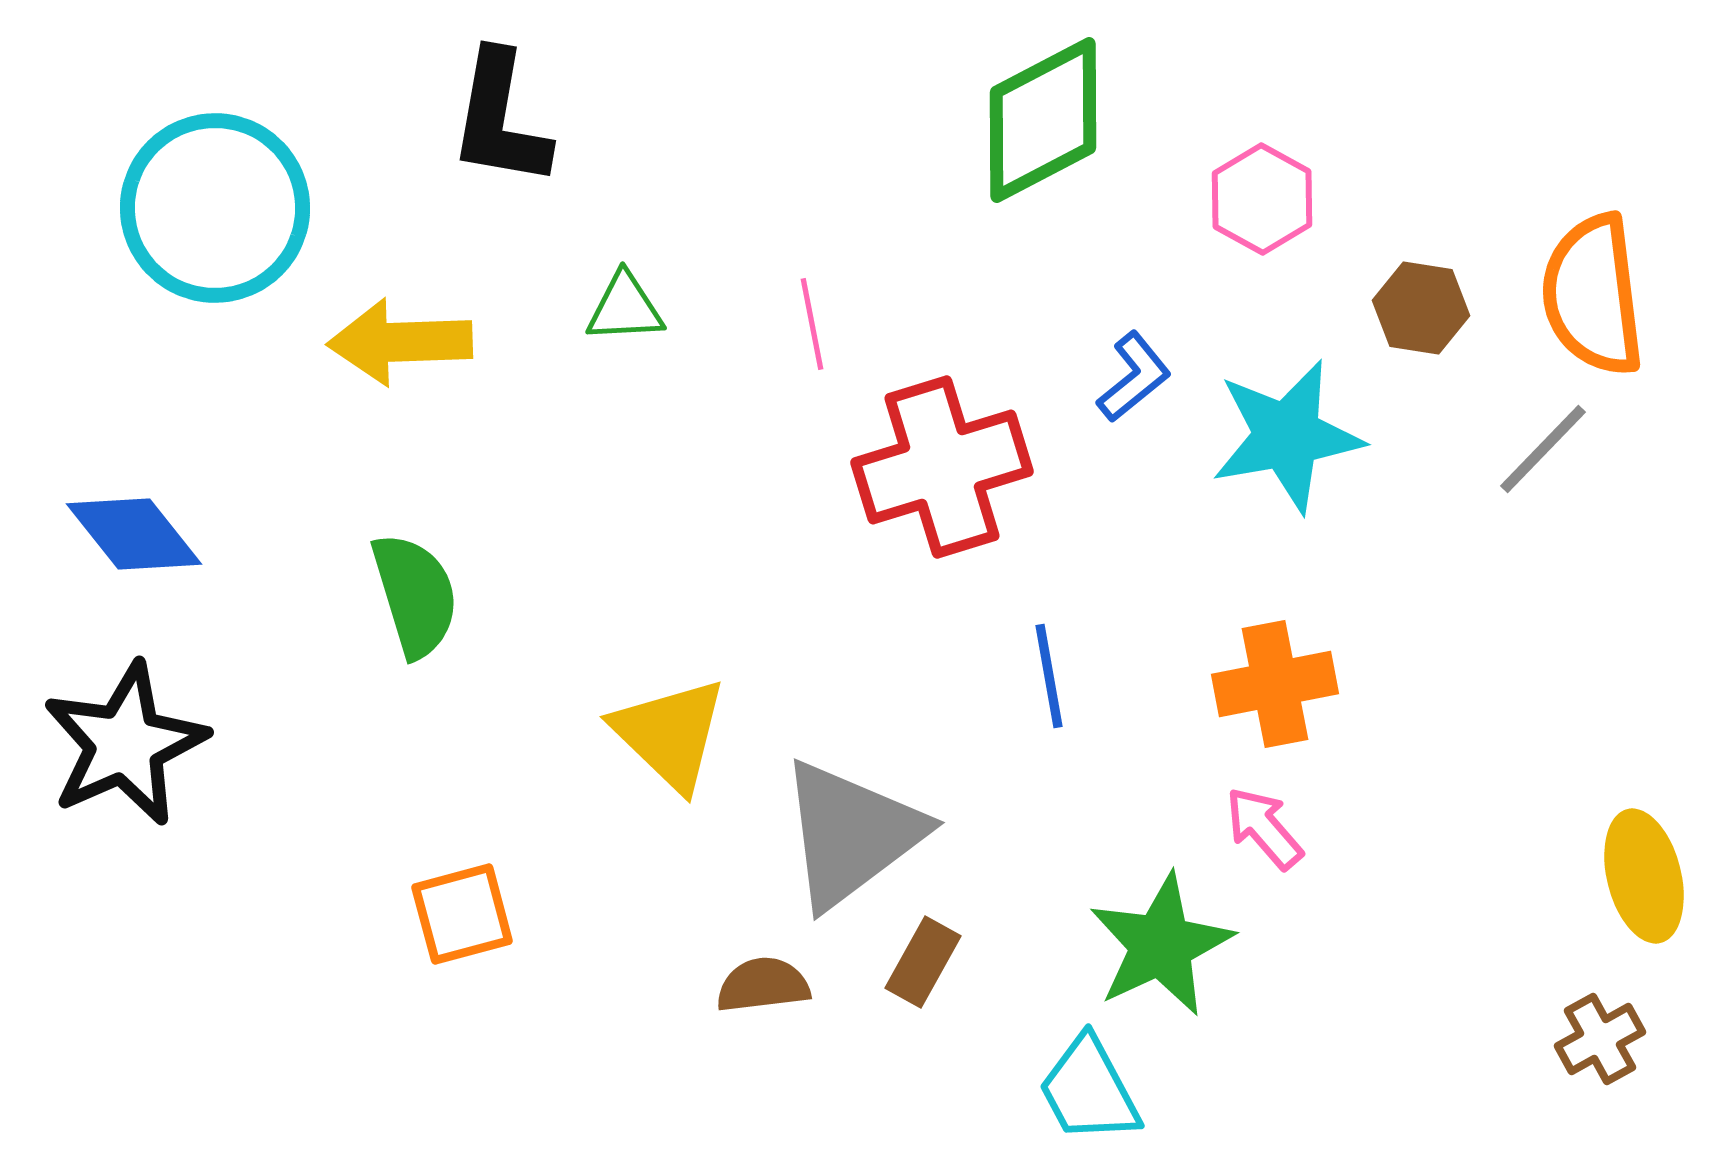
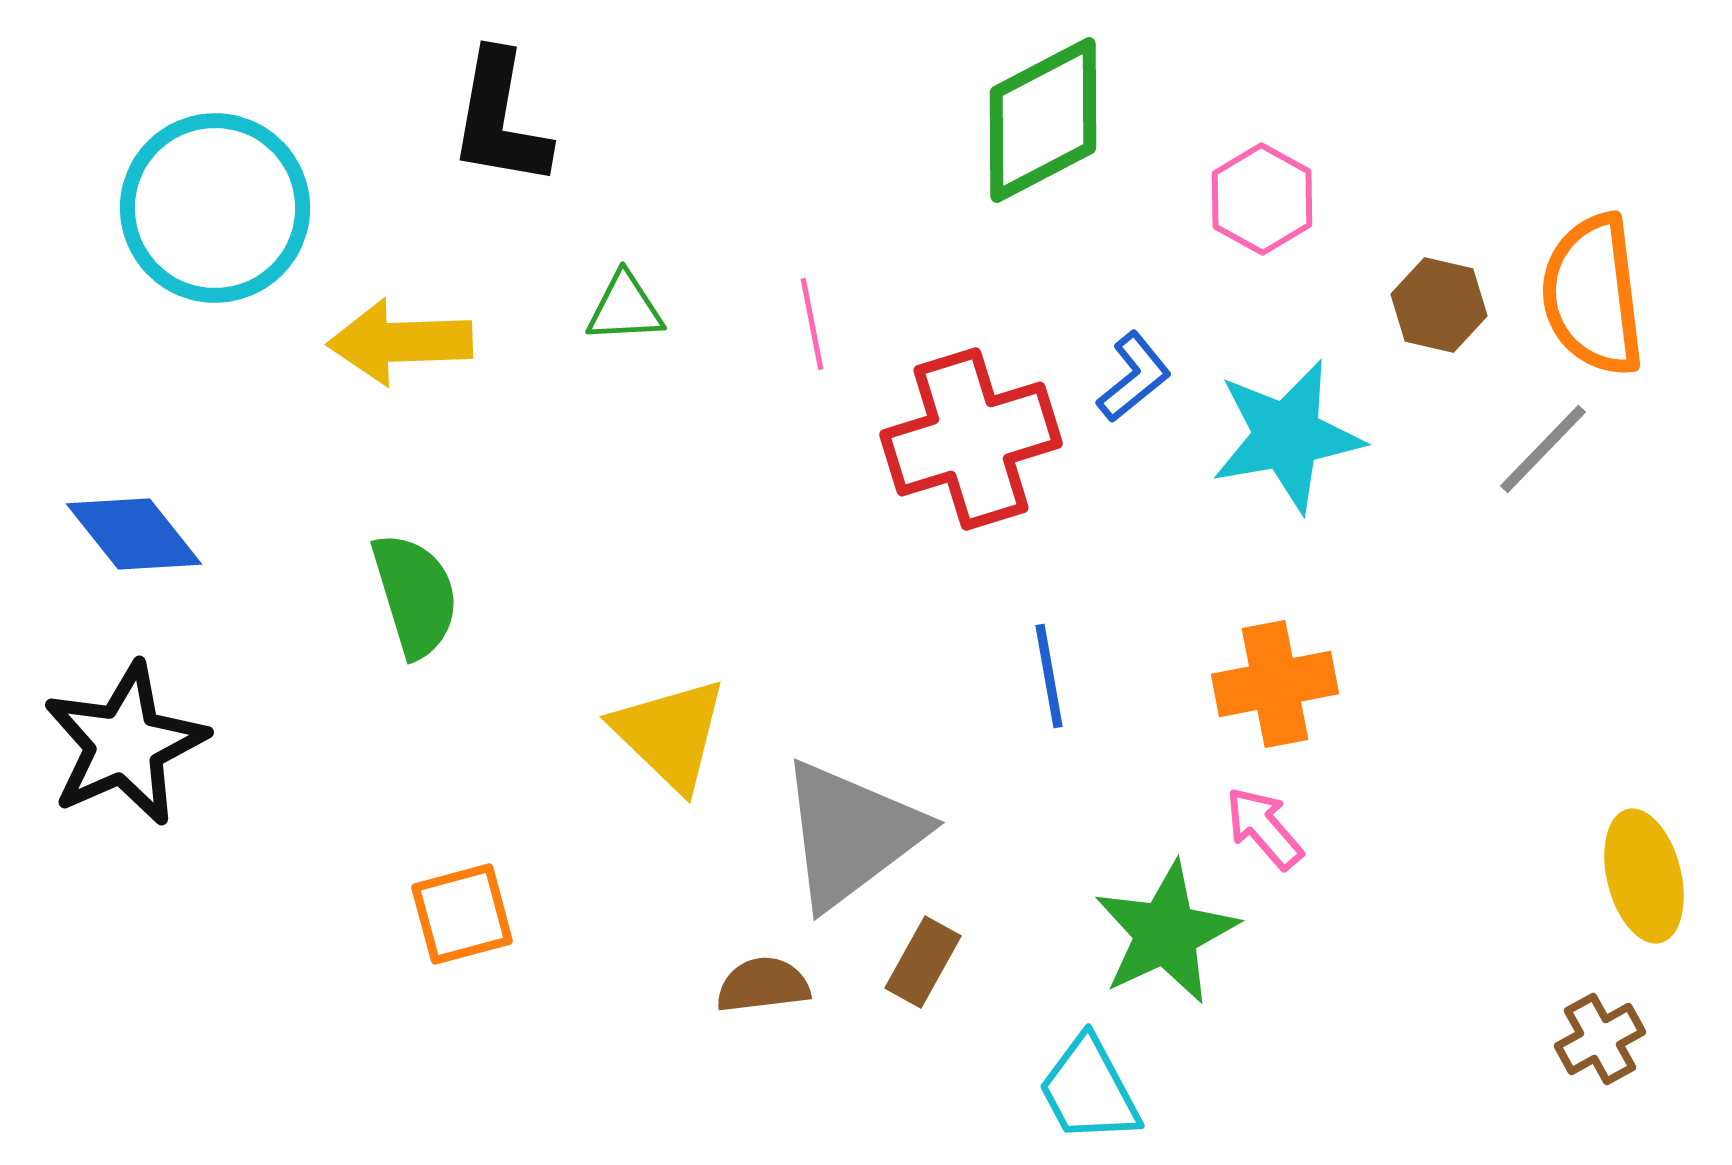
brown hexagon: moved 18 px right, 3 px up; rotated 4 degrees clockwise
red cross: moved 29 px right, 28 px up
green star: moved 5 px right, 12 px up
